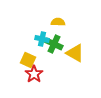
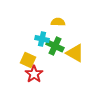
green cross: moved 1 px right, 2 px down
